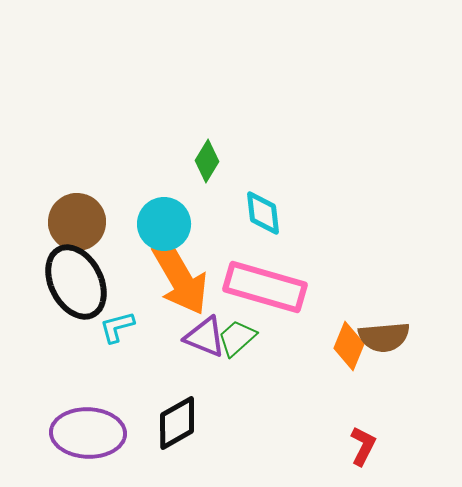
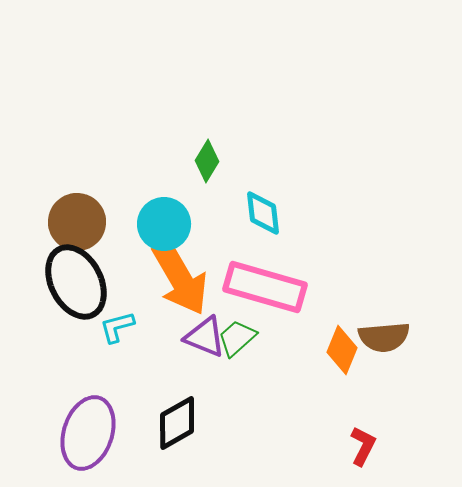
orange diamond: moved 7 px left, 4 px down
purple ellipse: rotated 74 degrees counterclockwise
